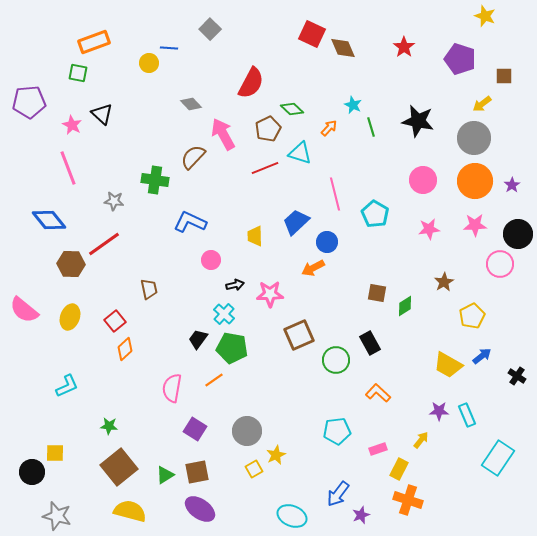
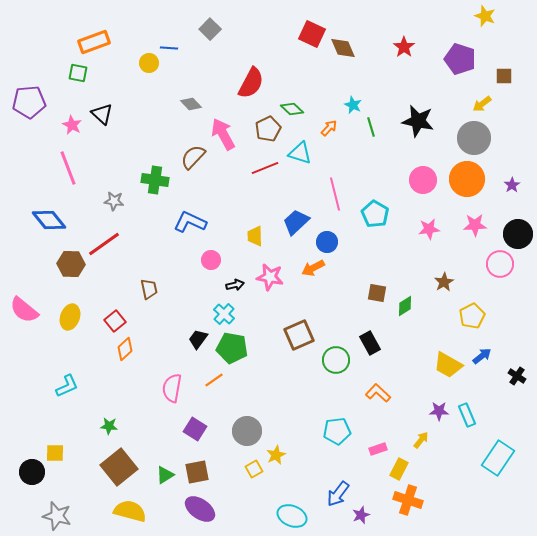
orange circle at (475, 181): moved 8 px left, 2 px up
pink star at (270, 294): moved 17 px up; rotated 12 degrees clockwise
